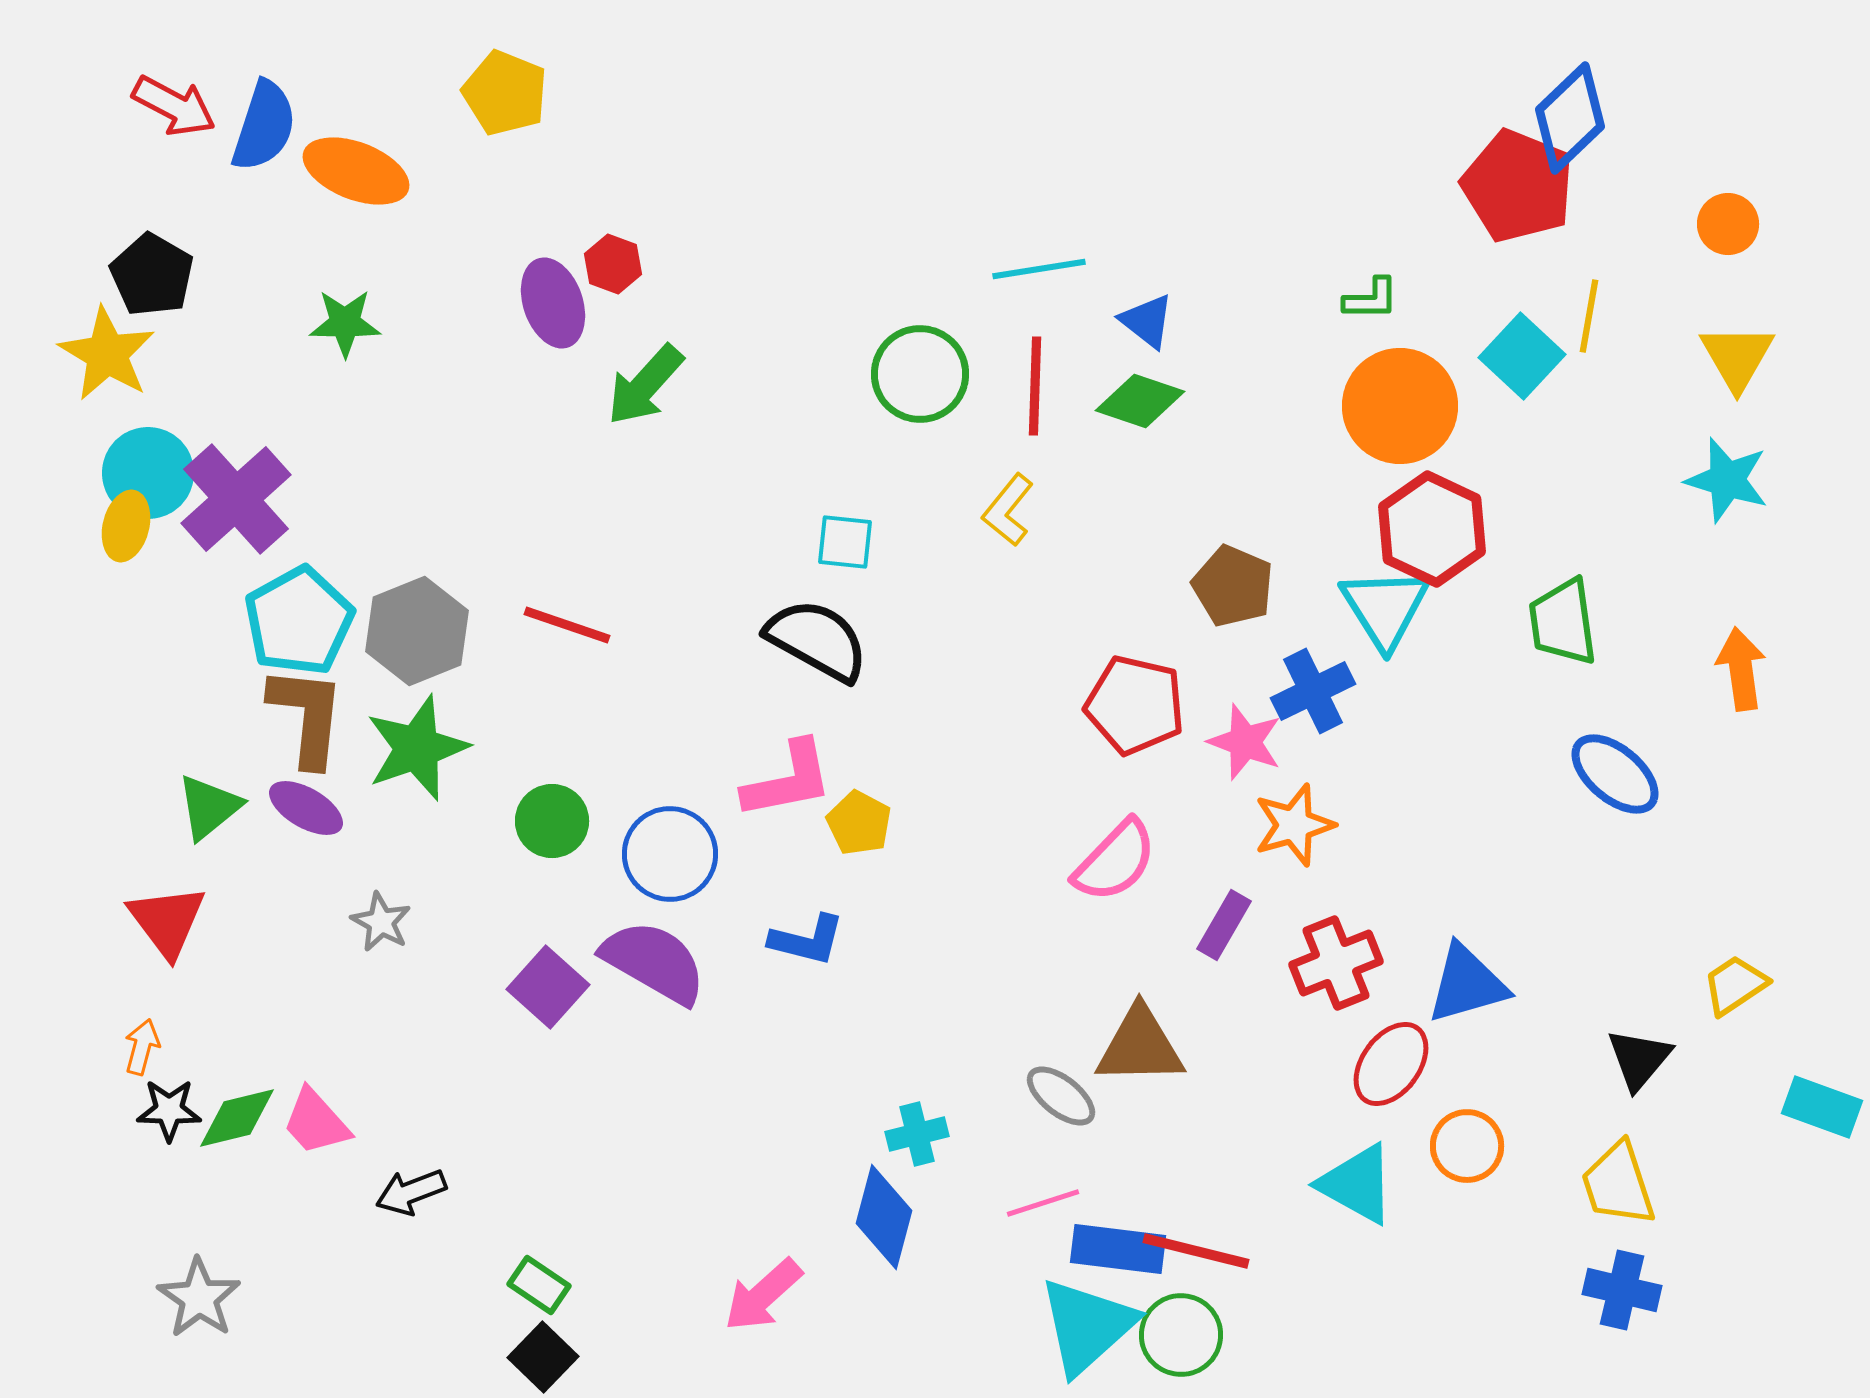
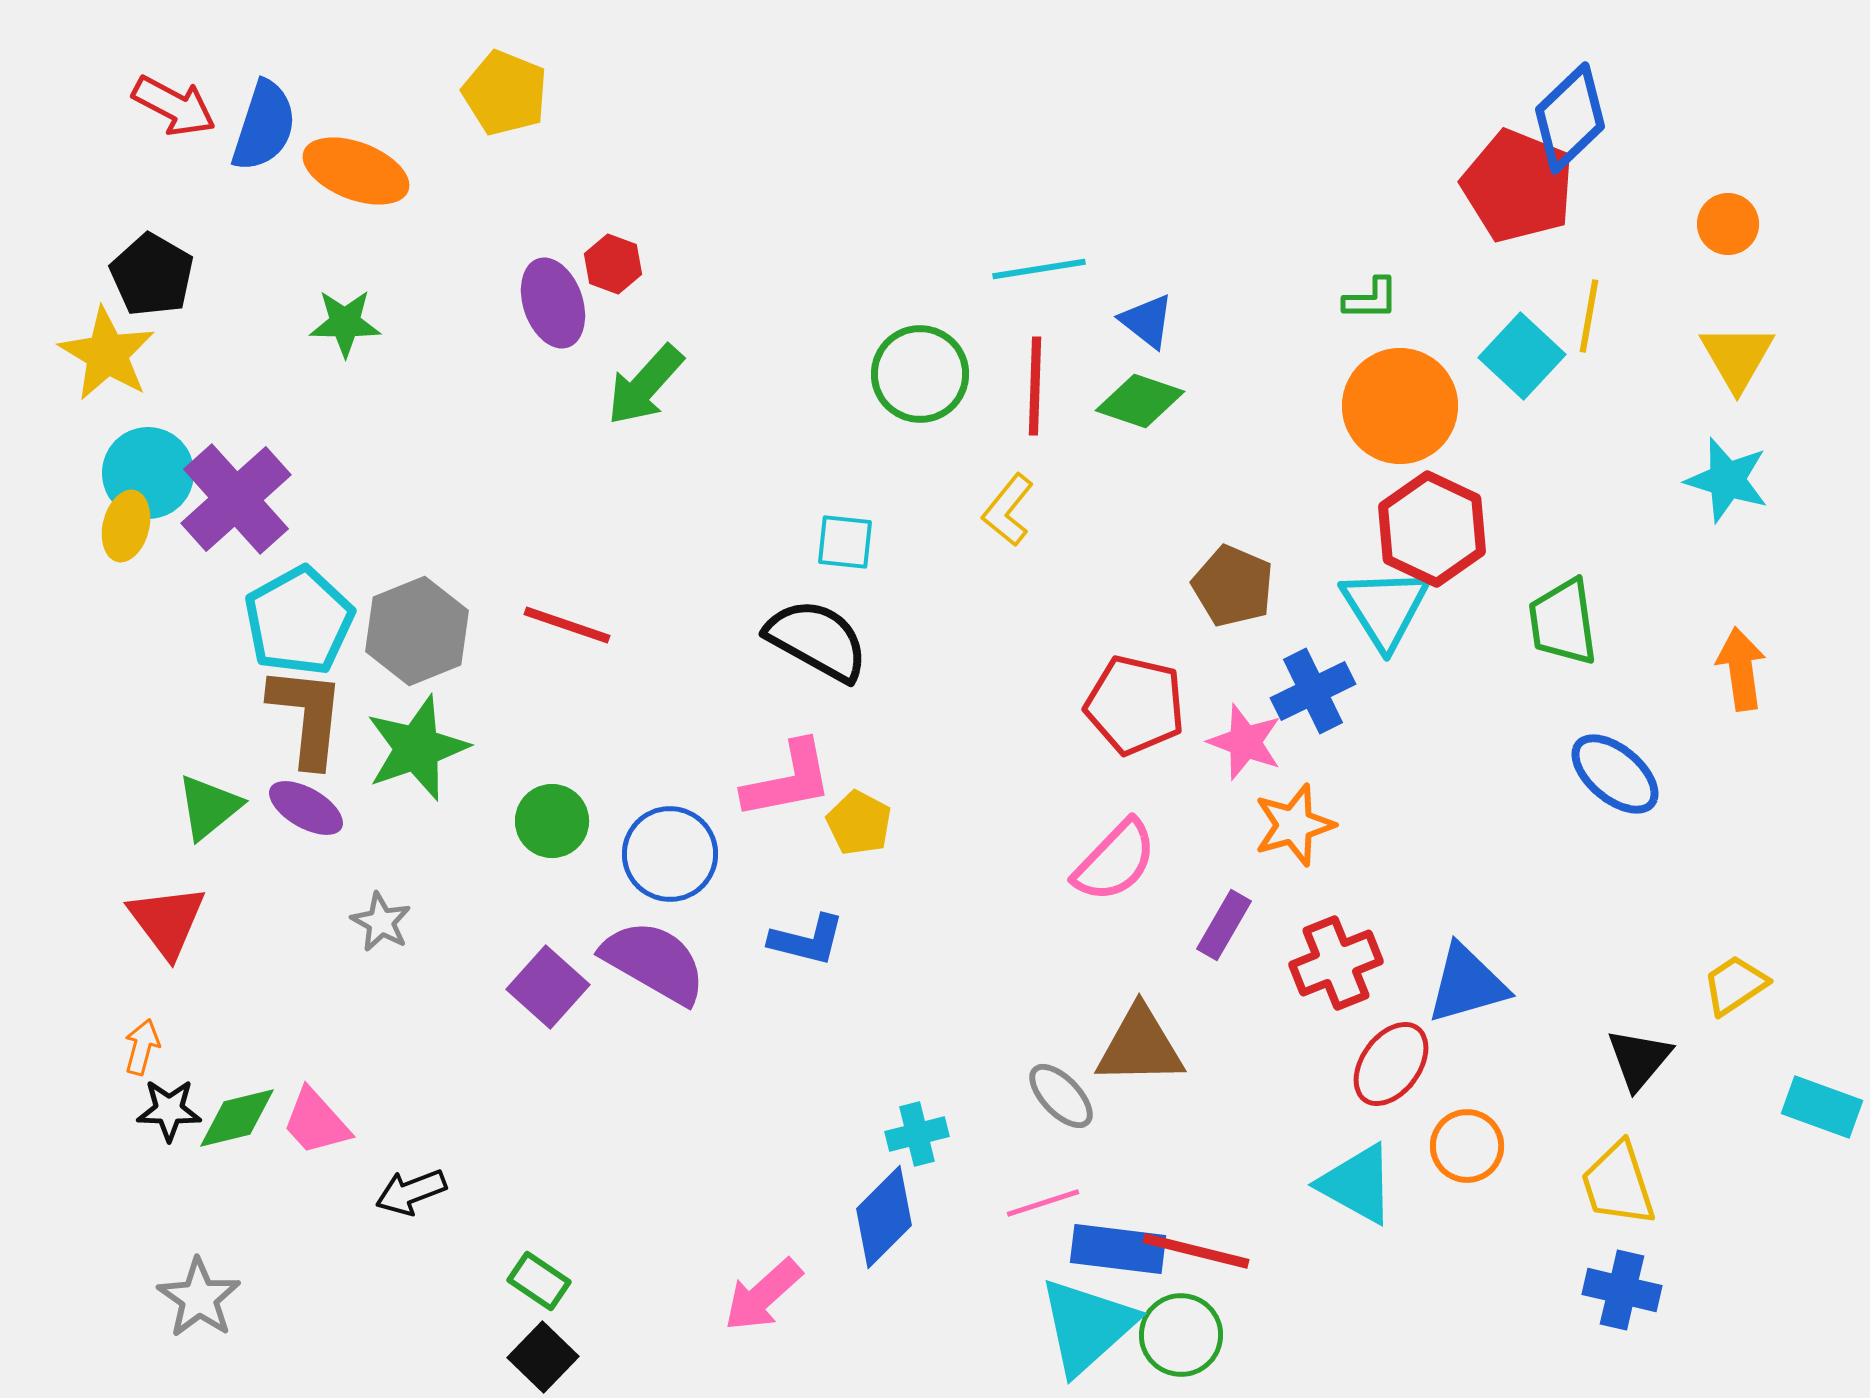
gray ellipse at (1061, 1096): rotated 8 degrees clockwise
blue diamond at (884, 1217): rotated 30 degrees clockwise
green rectangle at (539, 1285): moved 4 px up
